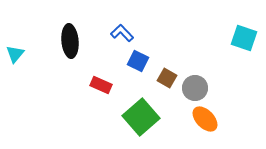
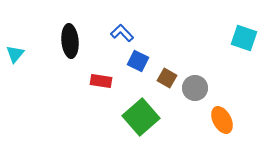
red rectangle: moved 4 px up; rotated 15 degrees counterclockwise
orange ellipse: moved 17 px right, 1 px down; rotated 16 degrees clockwise
